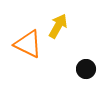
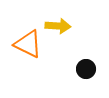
yellow arrow: rotated 65 degrees clockwise
